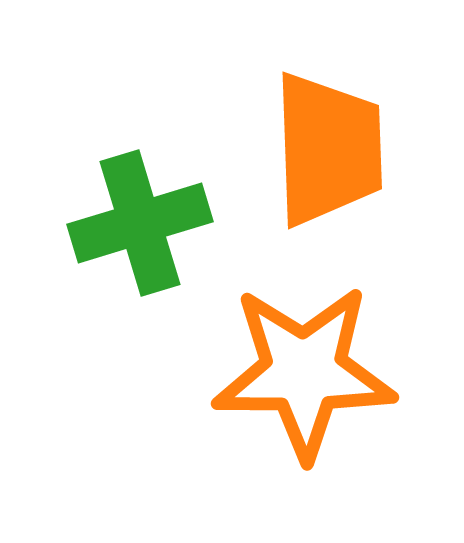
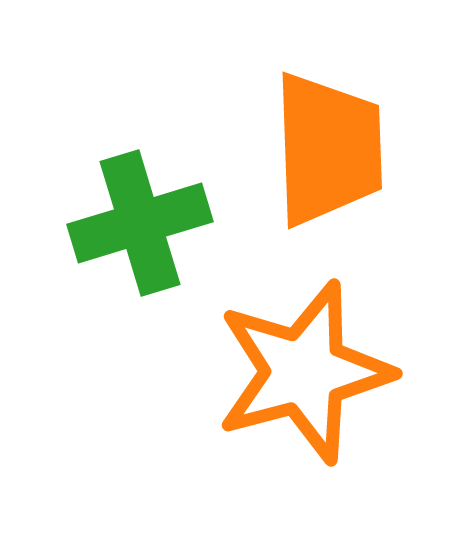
orange star: rotated 15 degrees counterclockwise
